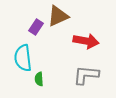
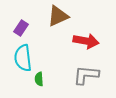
purple rectangle: moved 15 px left, 1 px down
